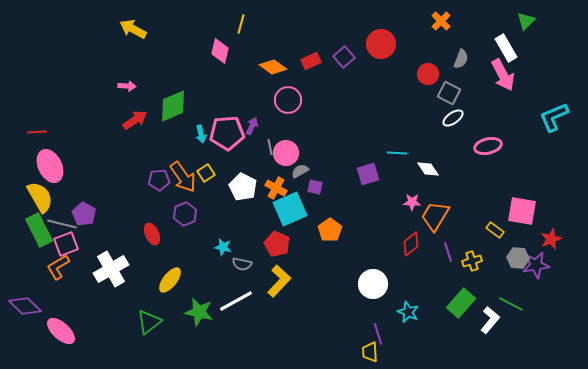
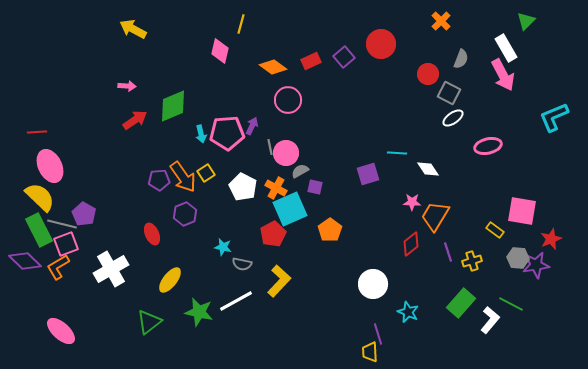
yellow semicircle at (40, 197): rotated 16 degrees counterclockwise
red pentagon at (277, 244): moved 4 px left, 10 px up; rotated 20 degrees clockwise
purple diamond at (25, 306): moved 45 px up
